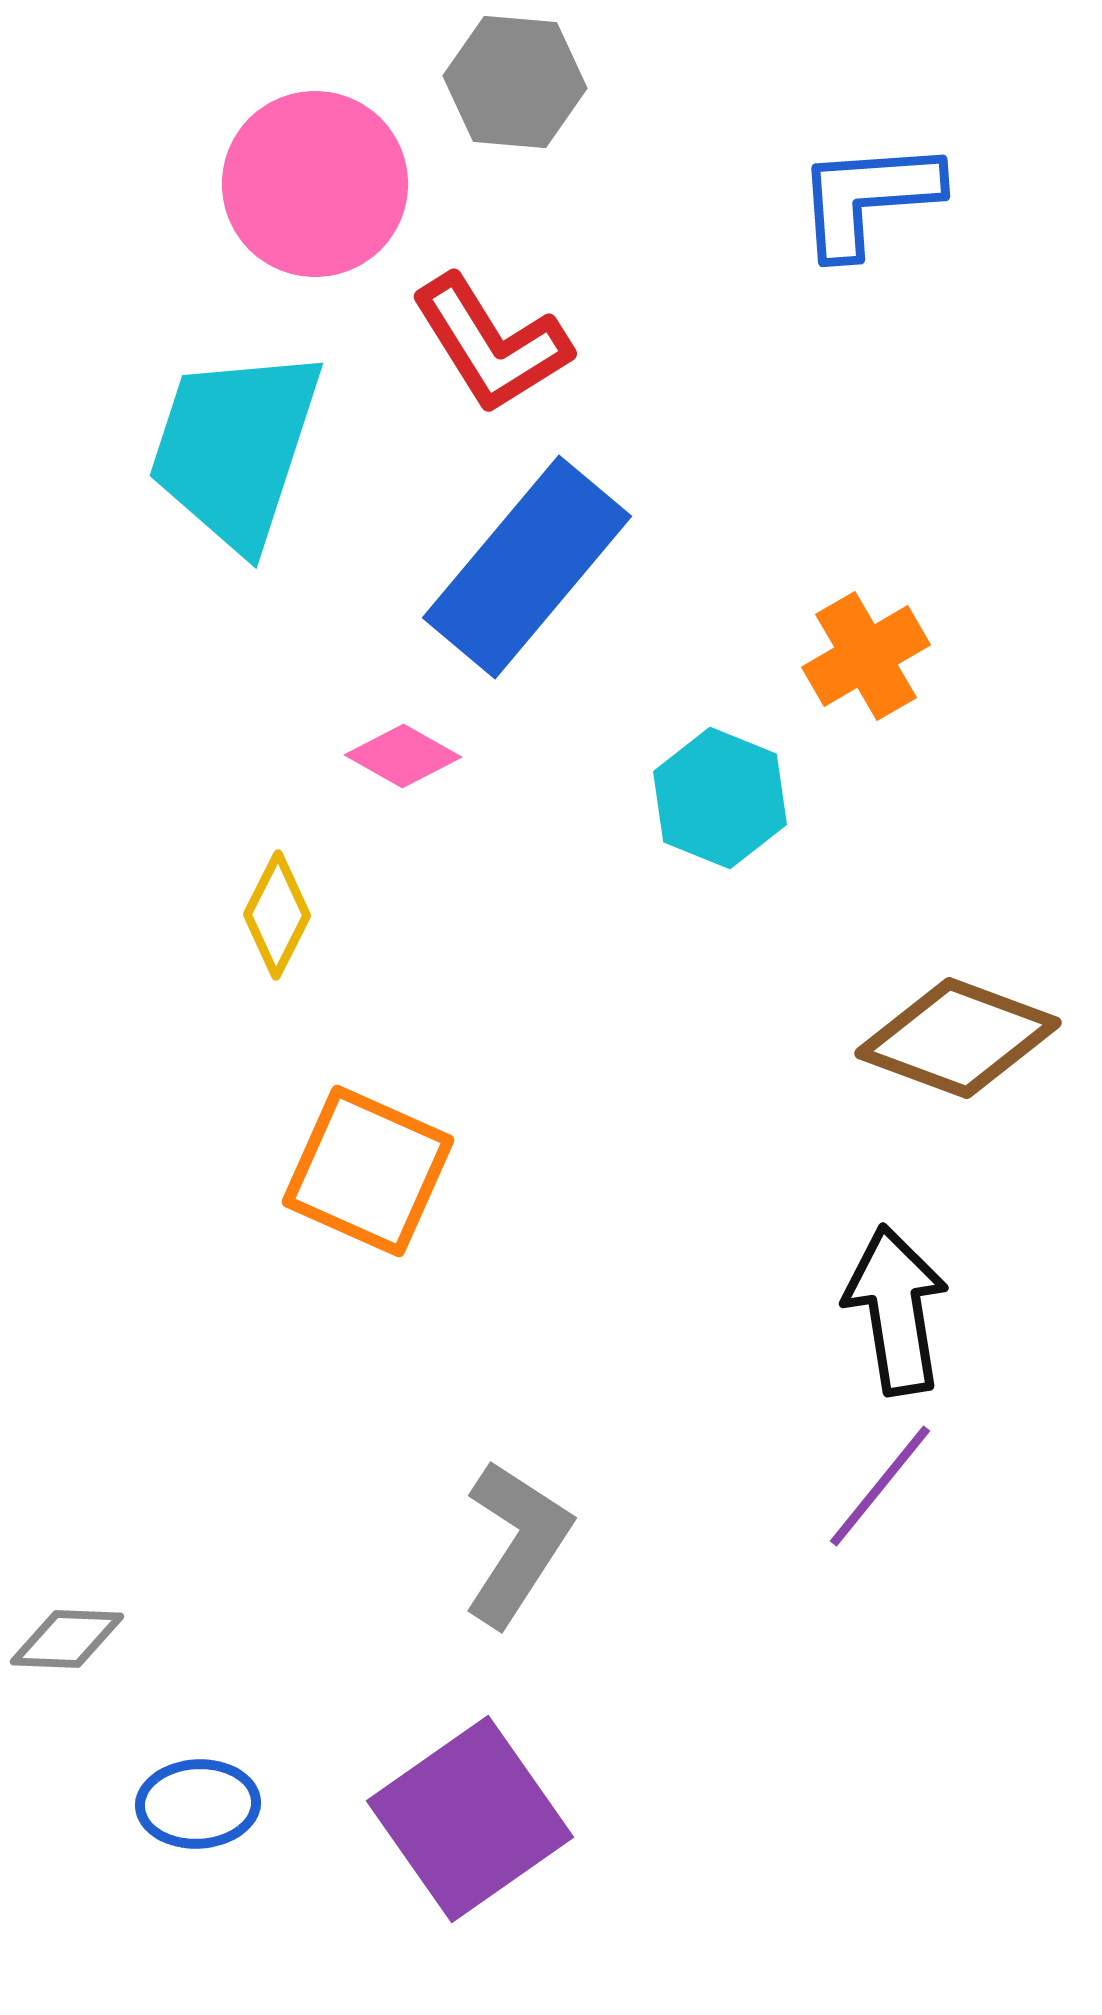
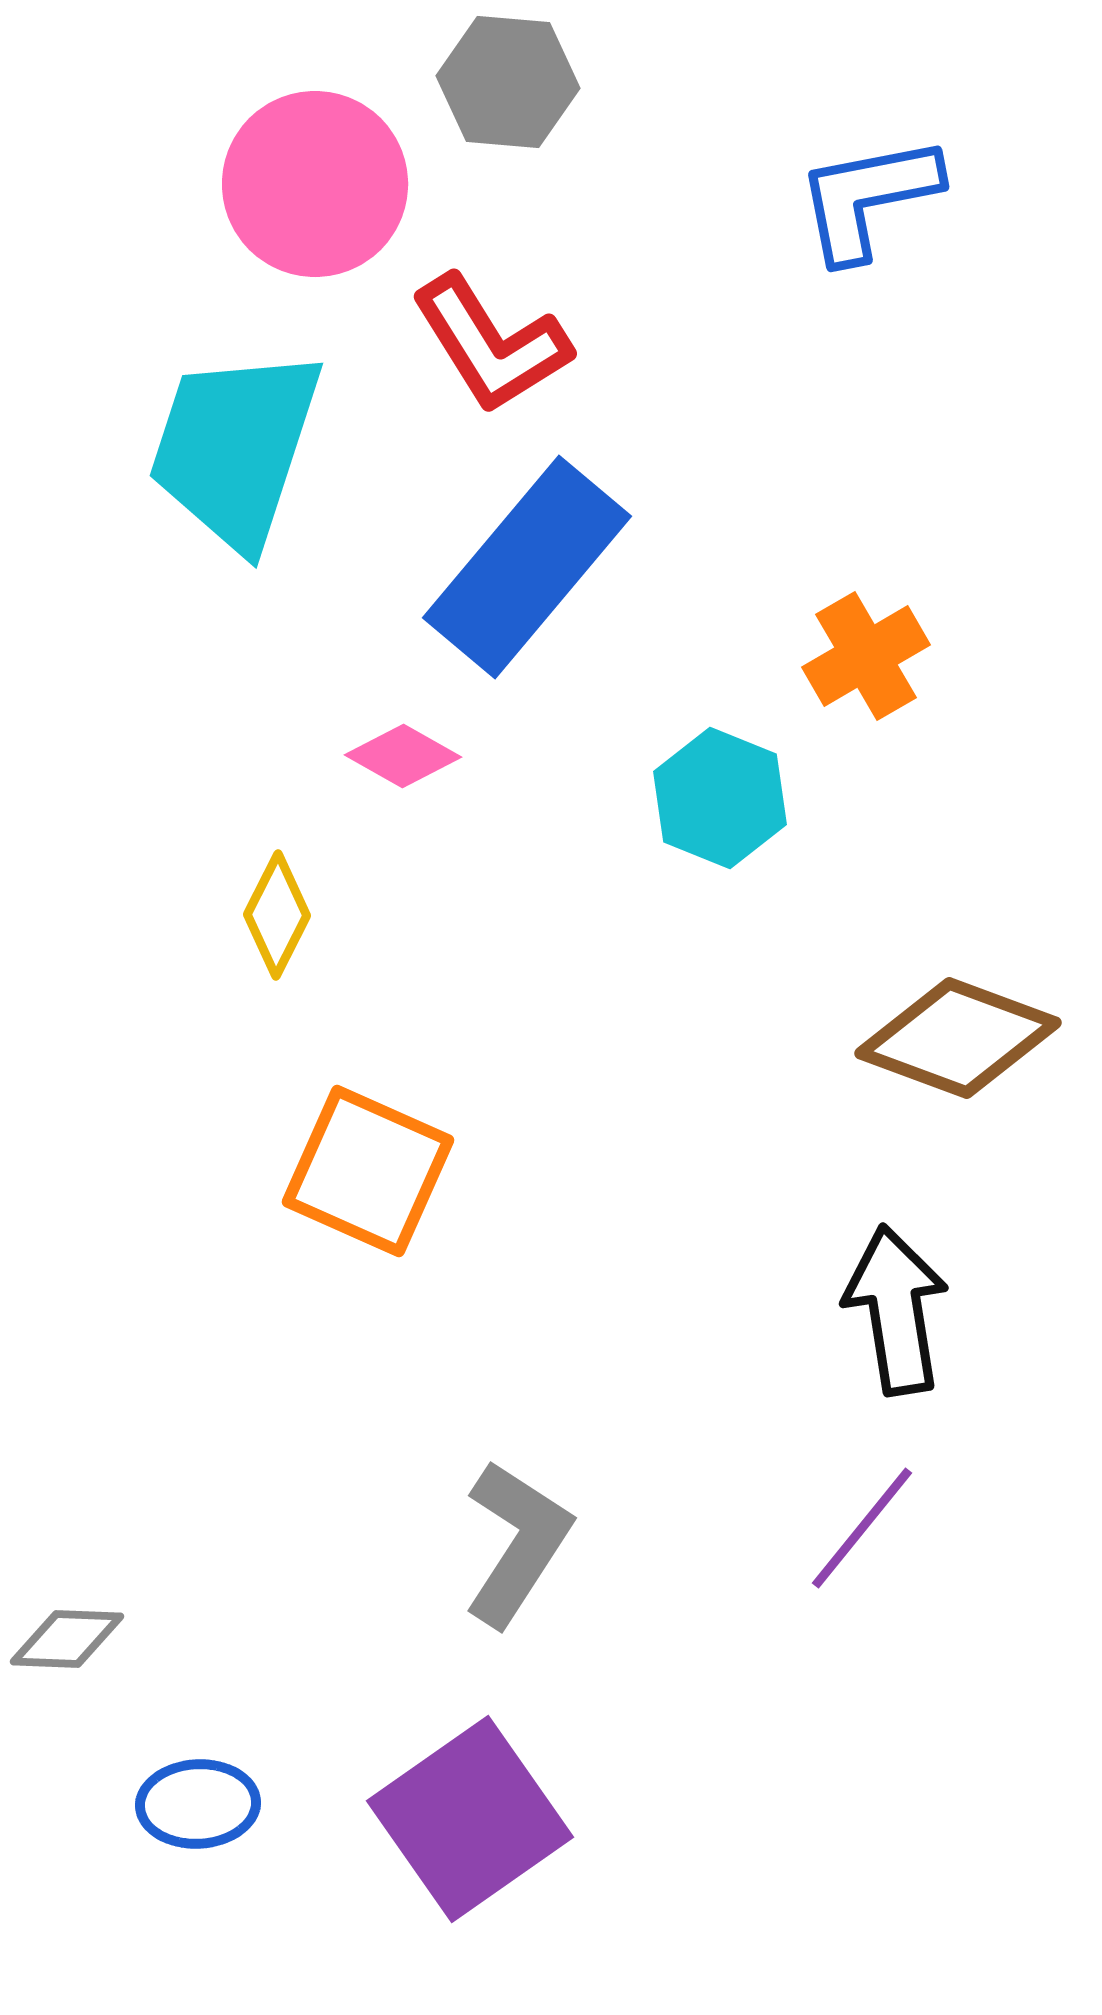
gray hexagon: moved 7 px left
blue L-shape: rotated 7 degrees counterclockwise
purple line: moved 18 px left, 42 px down
